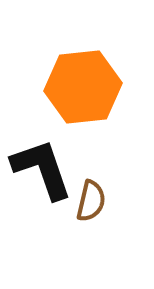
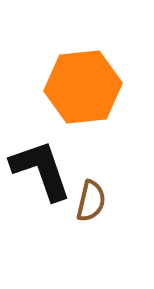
black L-shape: moved 1 px left, 1 px down
